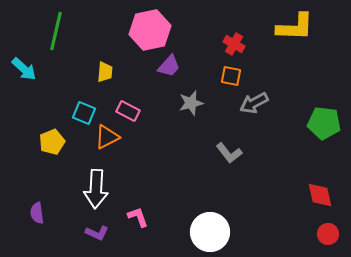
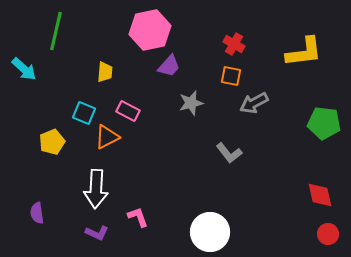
yellow L-shape: moved 9 px right, 25 px down; rotated 9 degrees counterclockwise
